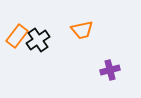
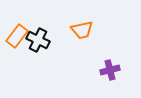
black cross: rotated 30 degrees counterclockwise
